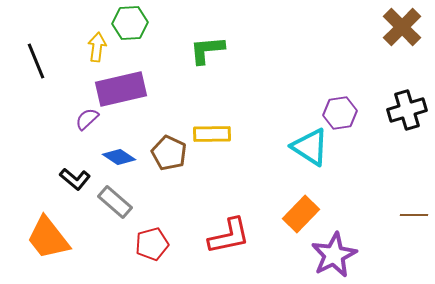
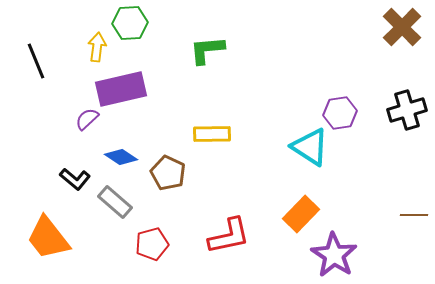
brown pentagon: moved 1 px left, 20 px down
blue diamond: moved 2 px right
purple star: rotated 12 degrees counterclockwise
